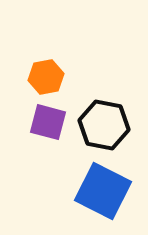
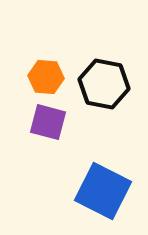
orange hexagon: rotated 16 degrees clockwise
black hexagon: moved 41 px up
